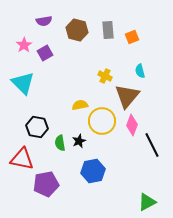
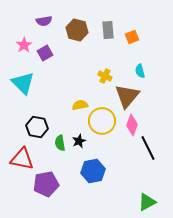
black line: moved 4 px left, 3 px down
